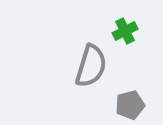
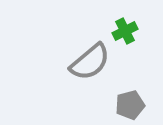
gray semicircle: moved 1 px left, 4 px up; rotated 33 degrees clockwise
